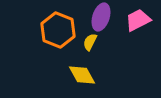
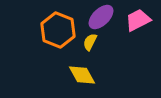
purple ellipse: rotated 28 degrees clockwise
